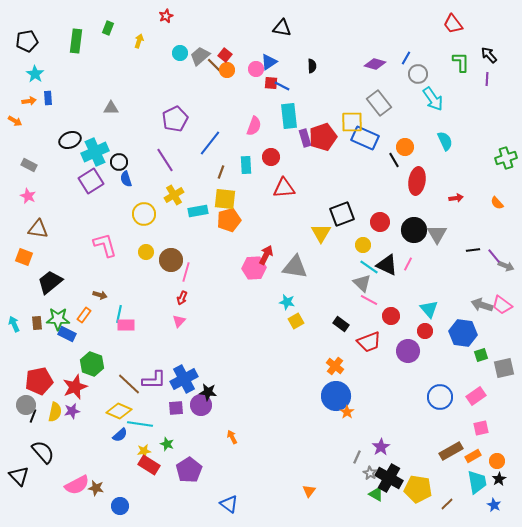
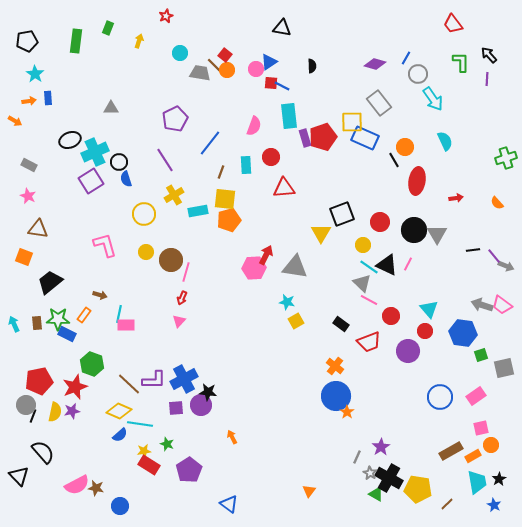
gray trapezoid at (200, 56): moved 17 px down; rotated 50 degrees clockwise
orange circle at (497, 461): moved 6 px left, 16 px up
